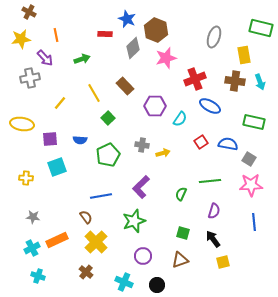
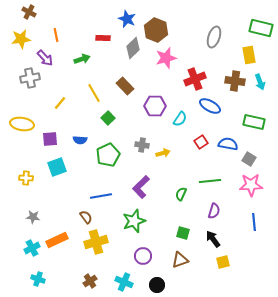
red rectangle at (105, 34): moved 2 px left, 4 px down
yellow rectangle at (244, 55): moved 5 px right
yellow cross at (96, 242): rotated 30 degrees clockwise
brown cross at (86, 272): moved 4 px right, 9 px down; rotated 16 degrees clockwise
cyan cross at (38, 276): moved 3 px down
